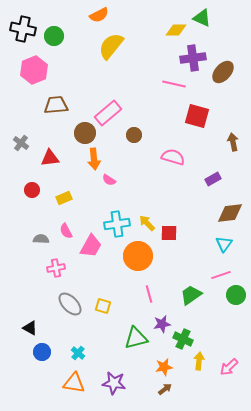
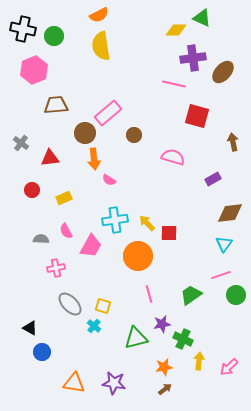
yellow semicircle at (111, 46): moved 10 px left; rotated 48 degrees counterclockwise
cyan cross at (117, 224): moved 2 px left, 4 px up
cyan cross at (78, 353): moved 16 px right, 27 px up
